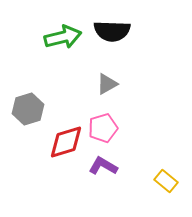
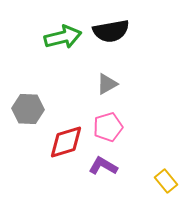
black semicircle: moved 1 px left; rotated 12 degrees counterclockwise
gray hexagon: rotated 20 degrees clockwise
pink pentagon: moved 5 px right, 1 px up
yellow rectangle: rotated 10 degrees clockwise
